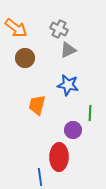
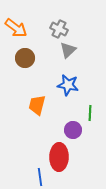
gray triangle: rotated 18 degrees counterclockwise
